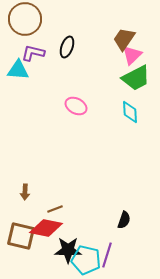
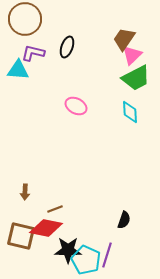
cyan pentagon: rotated 12 degrees clockwise
